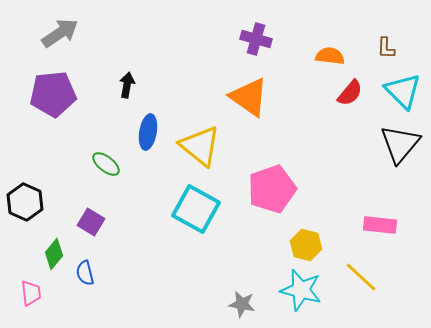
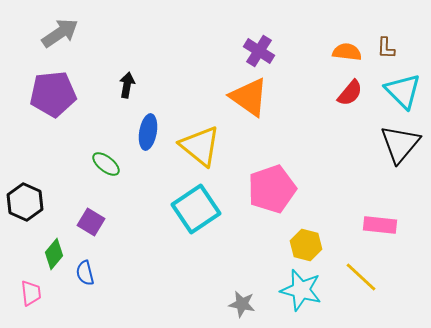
purple cross: moved 3 px right, 12 px down; rotated 16 degrees clockwise
orange semicircle: moved 17 px right, 4 px up
cyan square: rotated 27 degrees clockwise
